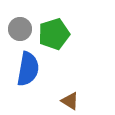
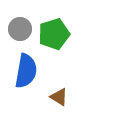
blue semicircle: moved 2 px left, 2 px down
brown triangle: moved 11 px left, 4 px up
